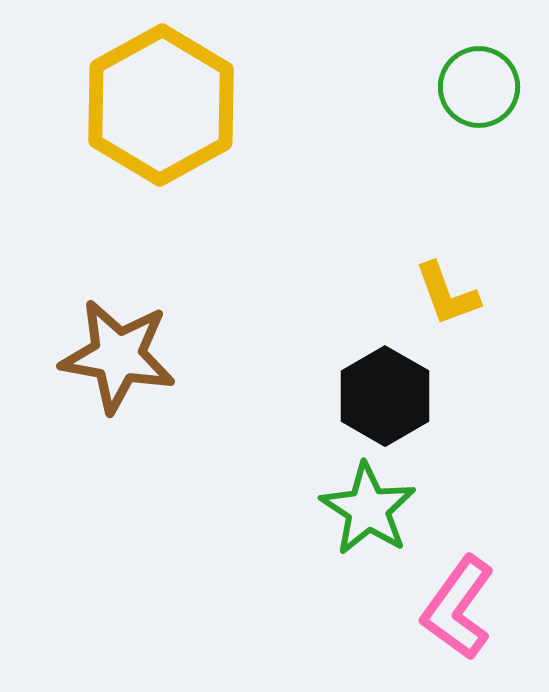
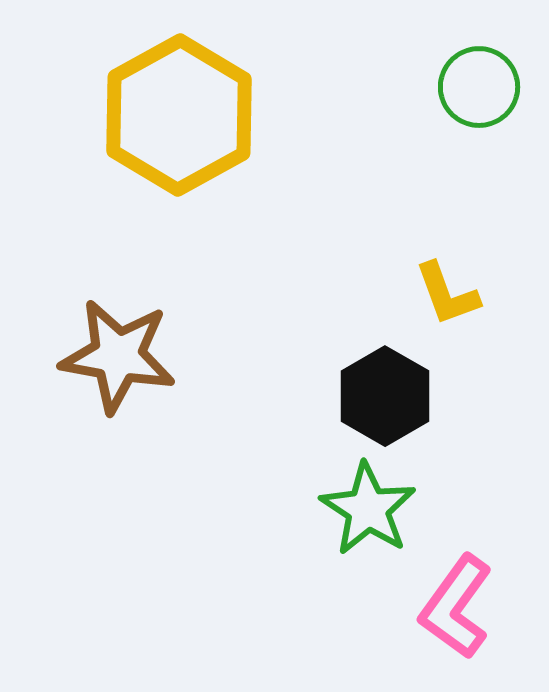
yellow hexagon: moved 18 px right, 10 px down
pink L-shape: moved 2 px left, 1 px up
